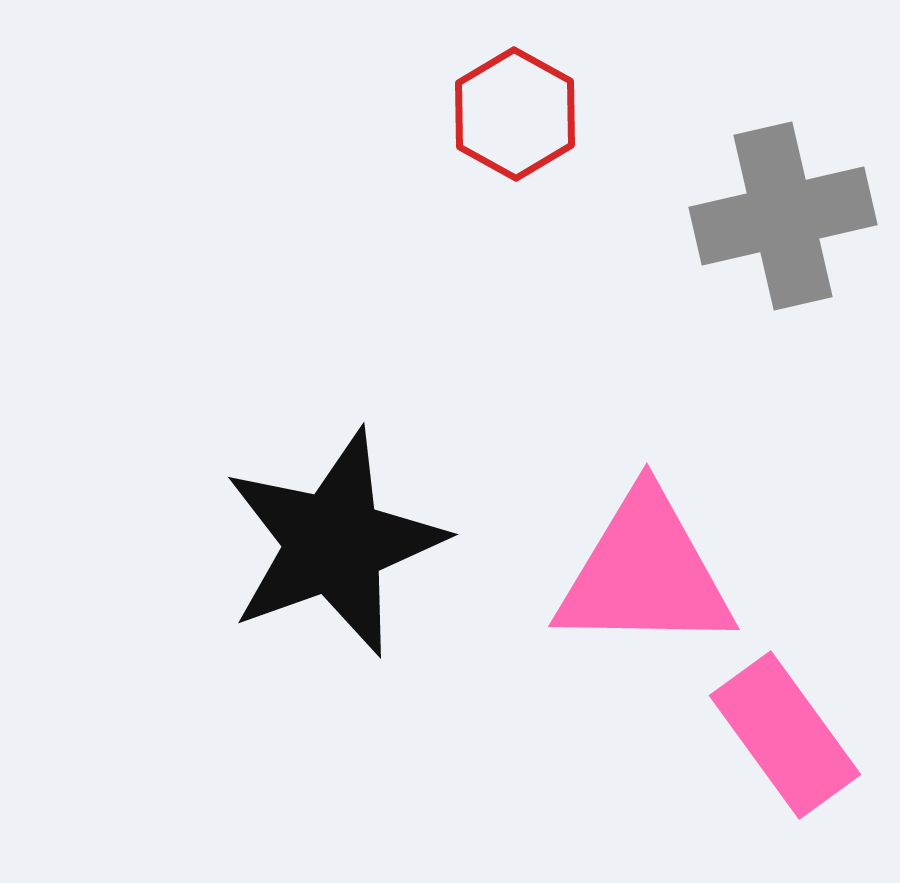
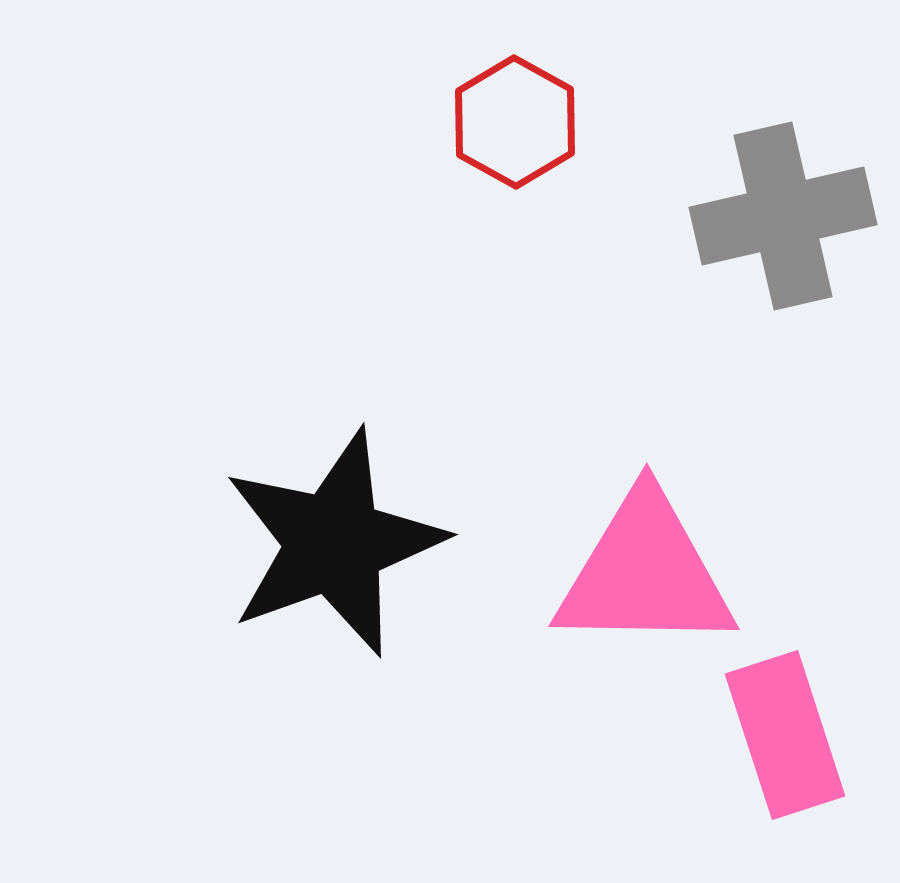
red hexagon: moved 8 px down
pink rectangle: rotated 18 degrees clockwise
